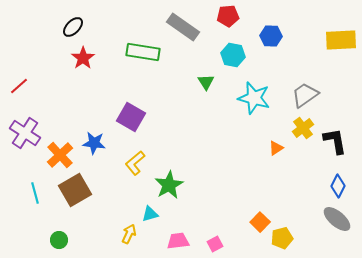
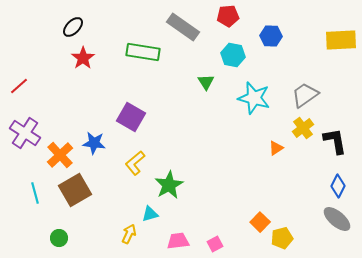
green circle: moved 2 px up
